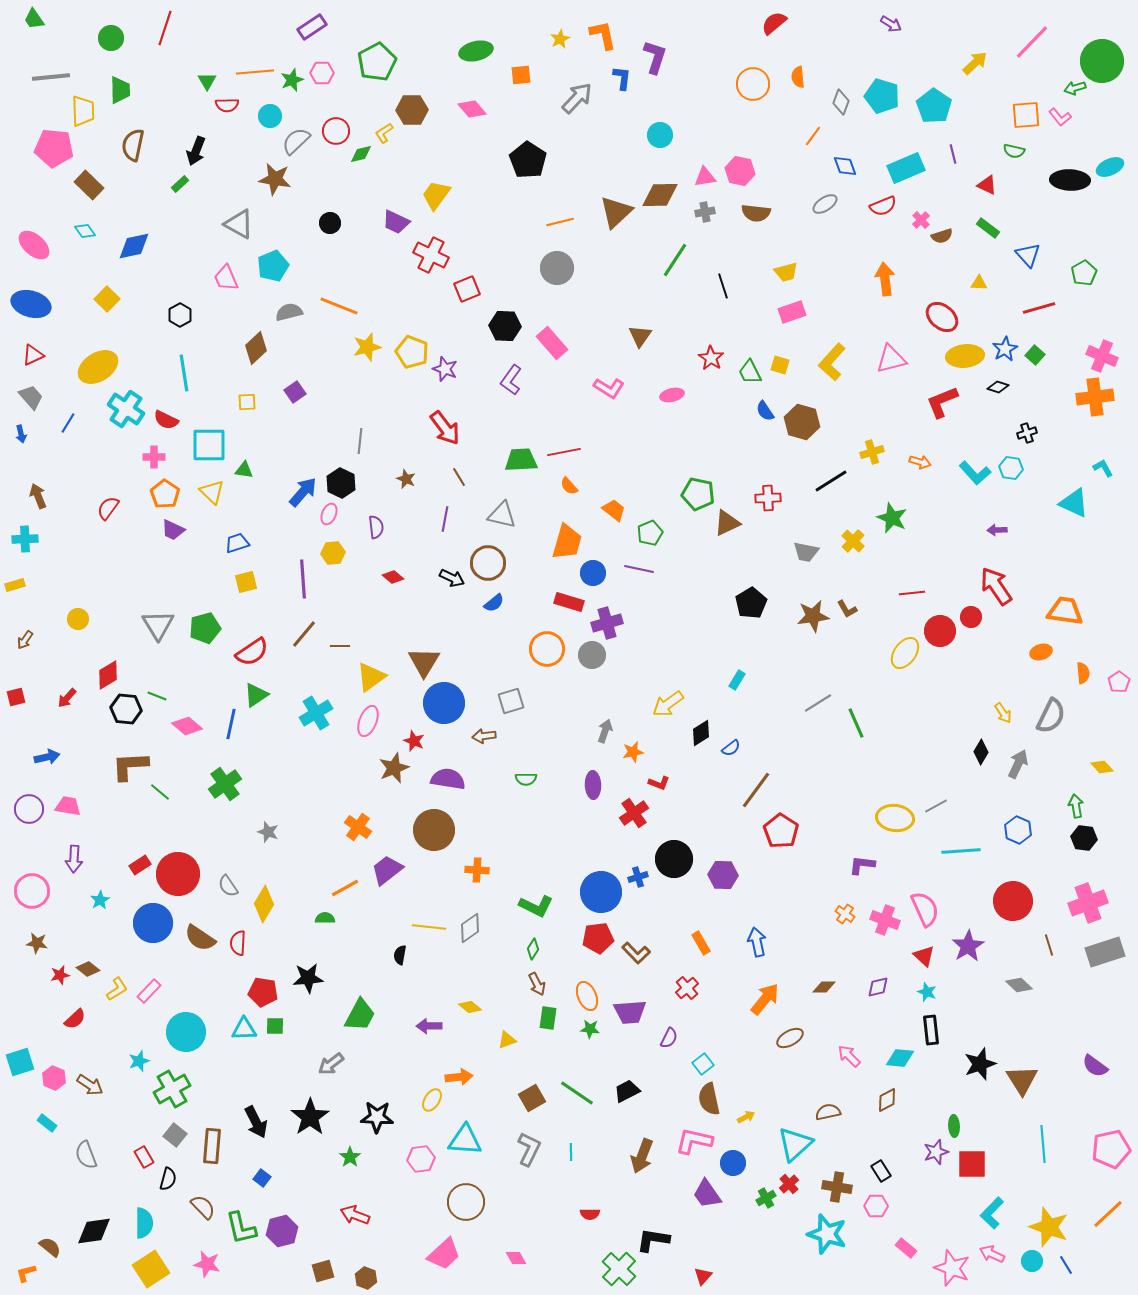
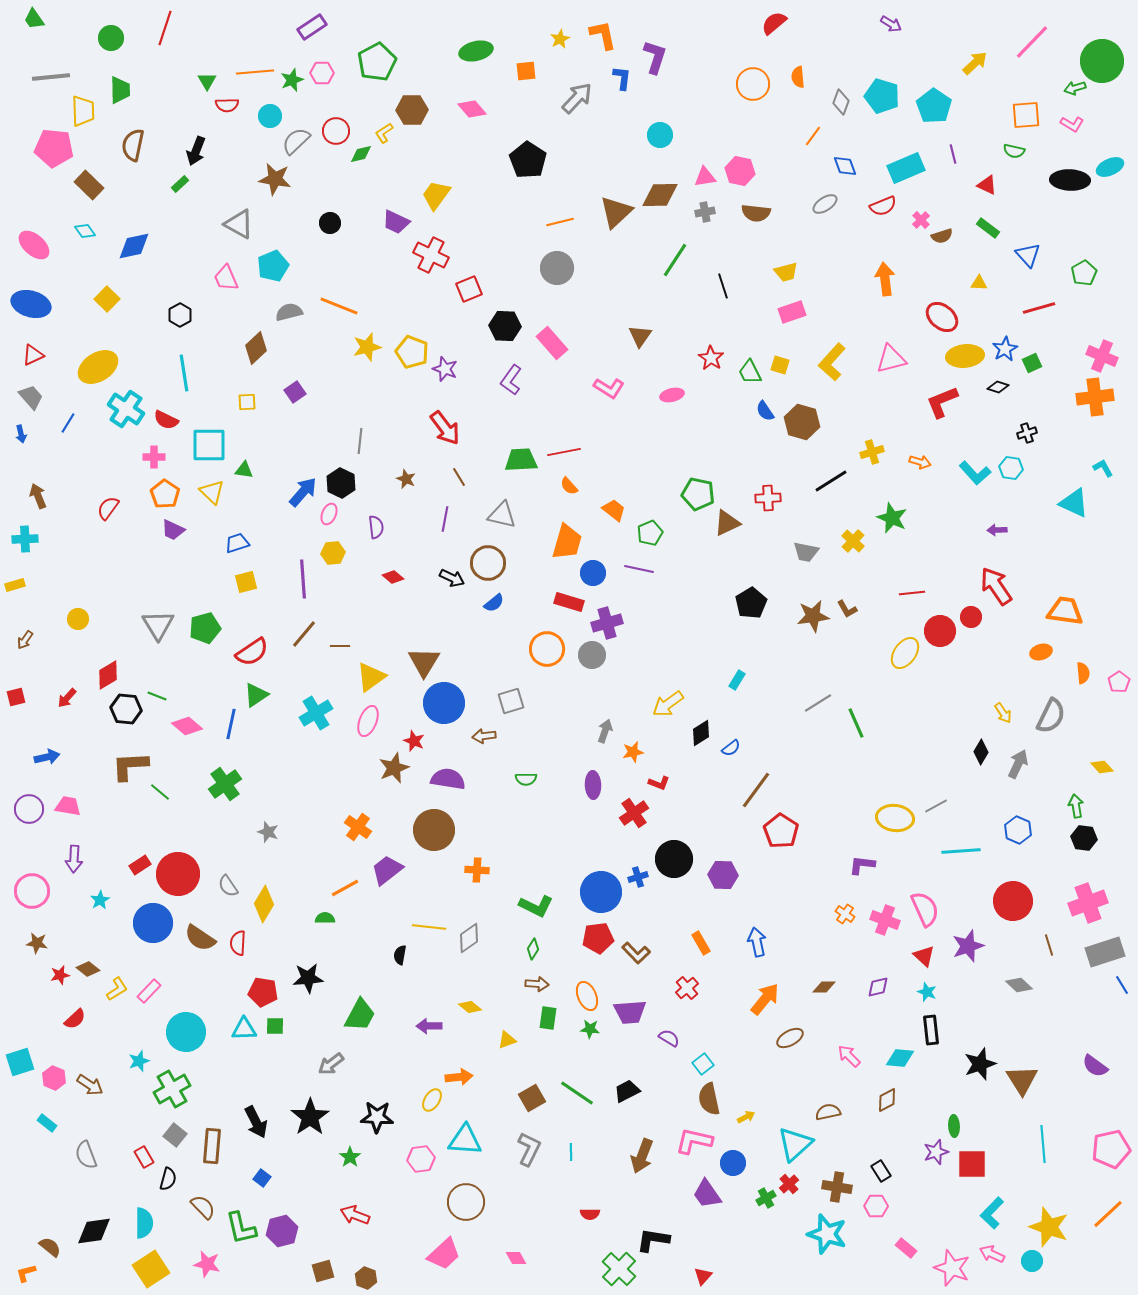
orange square at (521, 75): moved 5 px right, 4 px up
pink L-shape at (1060, 117): moved 12 px right, 7 px down; rotated 20 degrees counterclockwise
red square at (467, 289): moved 2 px right
green square at (1035, 355): moved 3 px left, 8 px down; rotated 24 degrees clockwise
gray diamond at (470, 928): moved 1 px left, 10 px down
purple star at (968, 946): rotated 12 degrees clockwise
brown arrow at (537, 984): rotated 60 degrees counterclockwise
purple semicircle at (669, 1038): rotated 85 degrees counterclockwise
blue line at (1066, 1265): moved 56 px right, 280 px up
